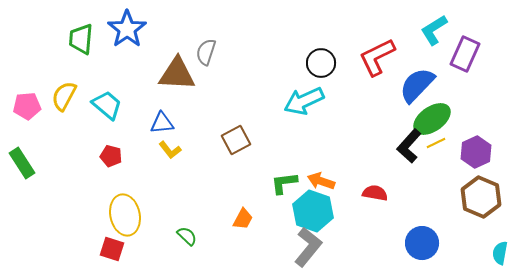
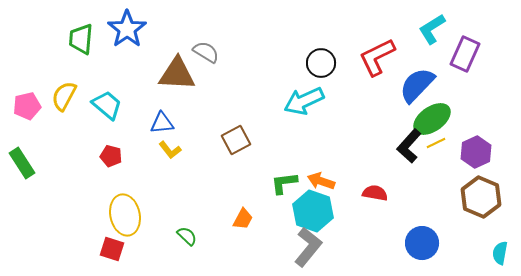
cyan L-shape: moved 2 px left, 1 px up
gray semicircle: rotated 104 degrees clockwise
pink pentagon: rotated 8 degrees counterclockwise
